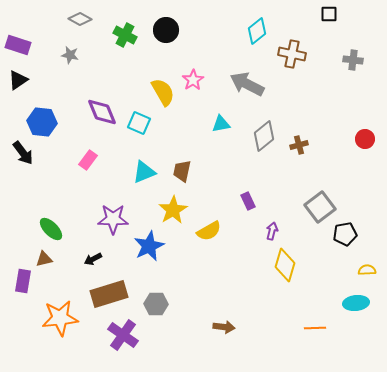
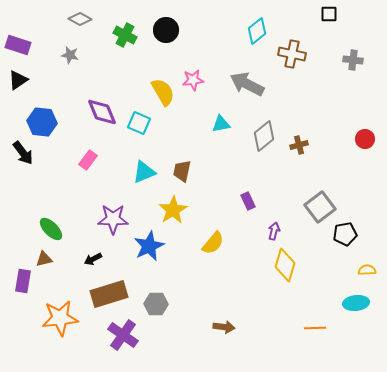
pink star at (193, 80): rotated 25 degrees clockwise
yellow semicircle at (209, 231): moved 4 px right, 12 px down; rotated 20 degrees counterclockwise
purple arrow at (272, 231): moved 2 px right
